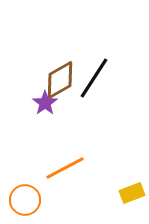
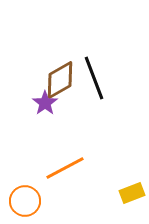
black line: rotated 54 degrees counterclockwise
orange circle: moved 1 px down
